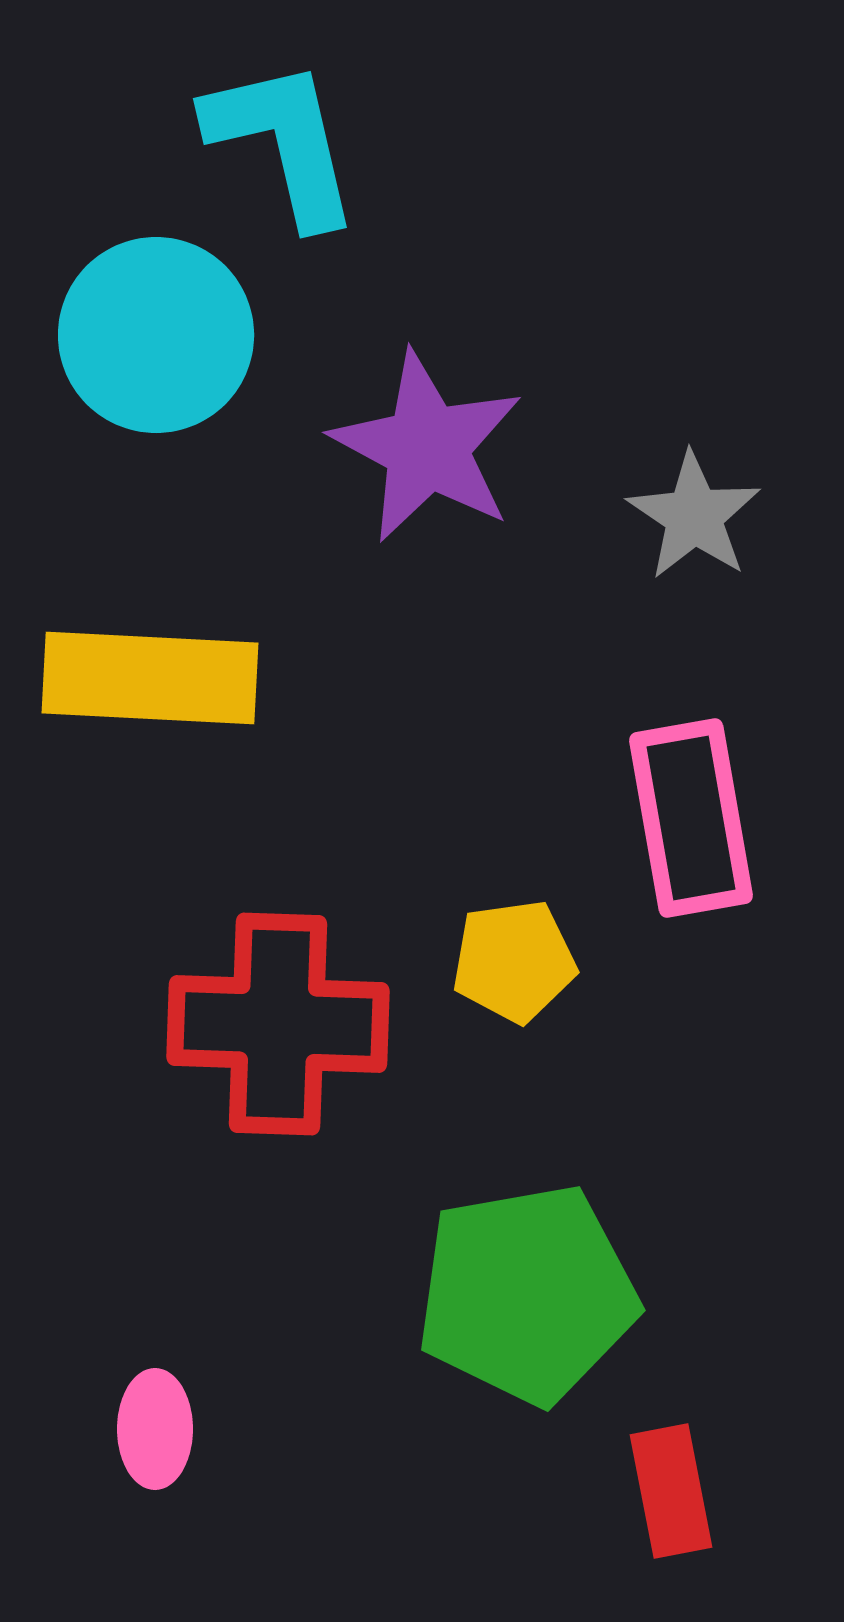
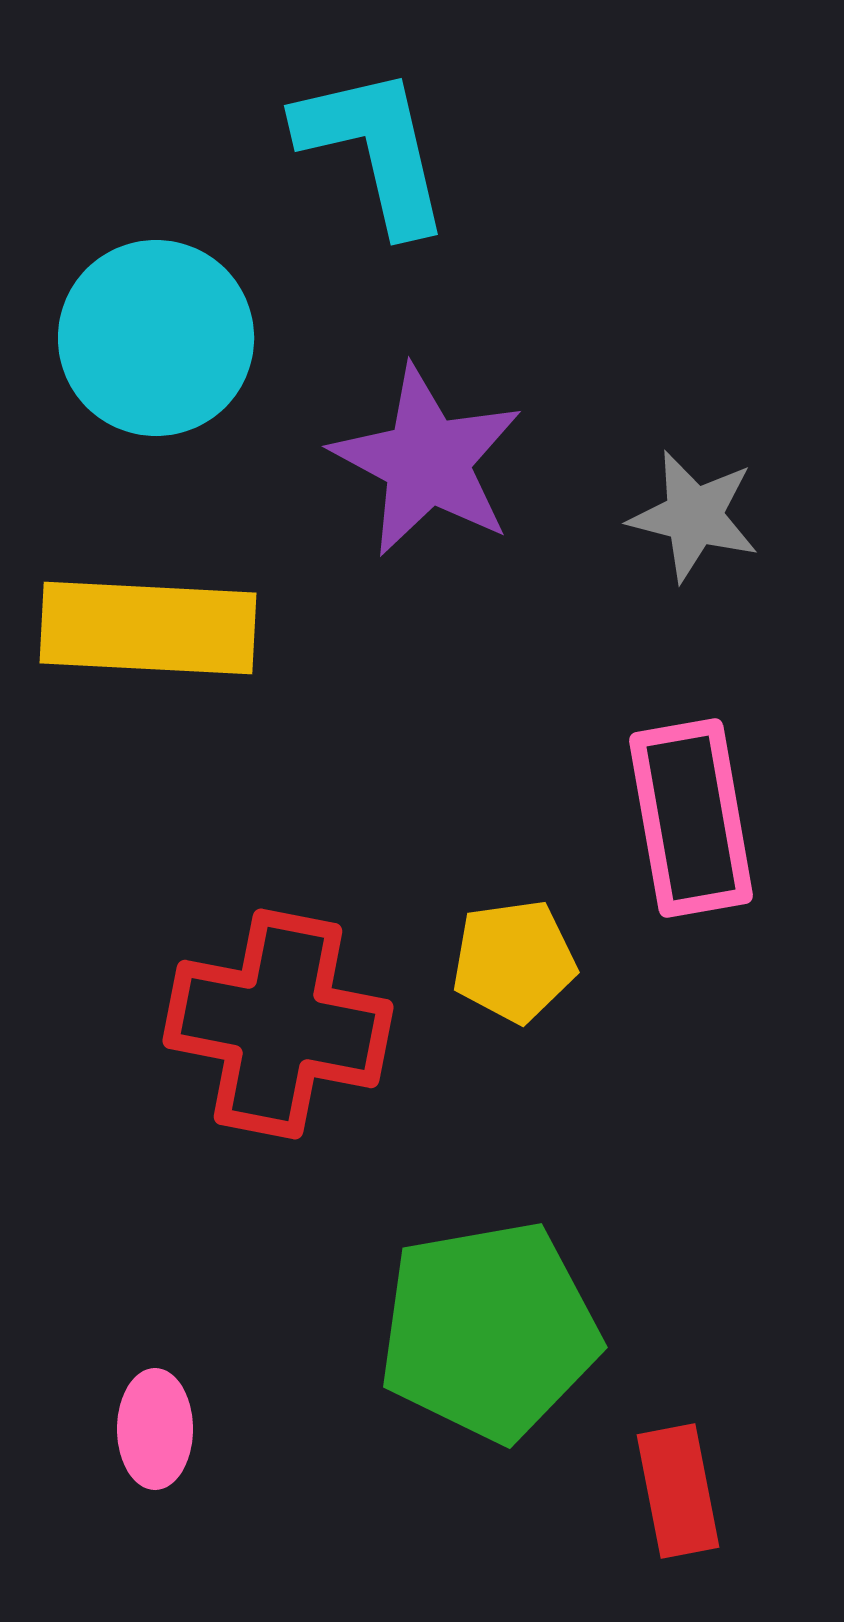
cyan L-shape: moved 91 px right, 7 px down
cyan circle: moved 3 px down
purple star: moved 14 px down
gray star: rotated 20 degrees counterclockwise
yellow rectangle: moved 2 px left, 50 px up
red cross: rotated 9 degrees clockwise
green pentagon: moved 38 px left, 37 px down
red rectangle: moved 7 px right
